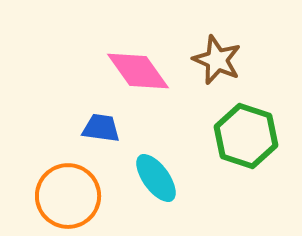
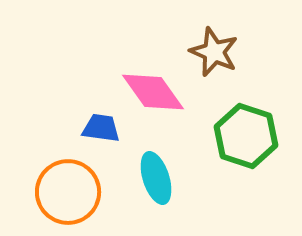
brown star: moved 3 px left, 8 px up
pink diamond: moved 15 px right, 21 px down
cyan ellipse: rotated 18 degrees clockwise
orange circle: moved 4 px up
